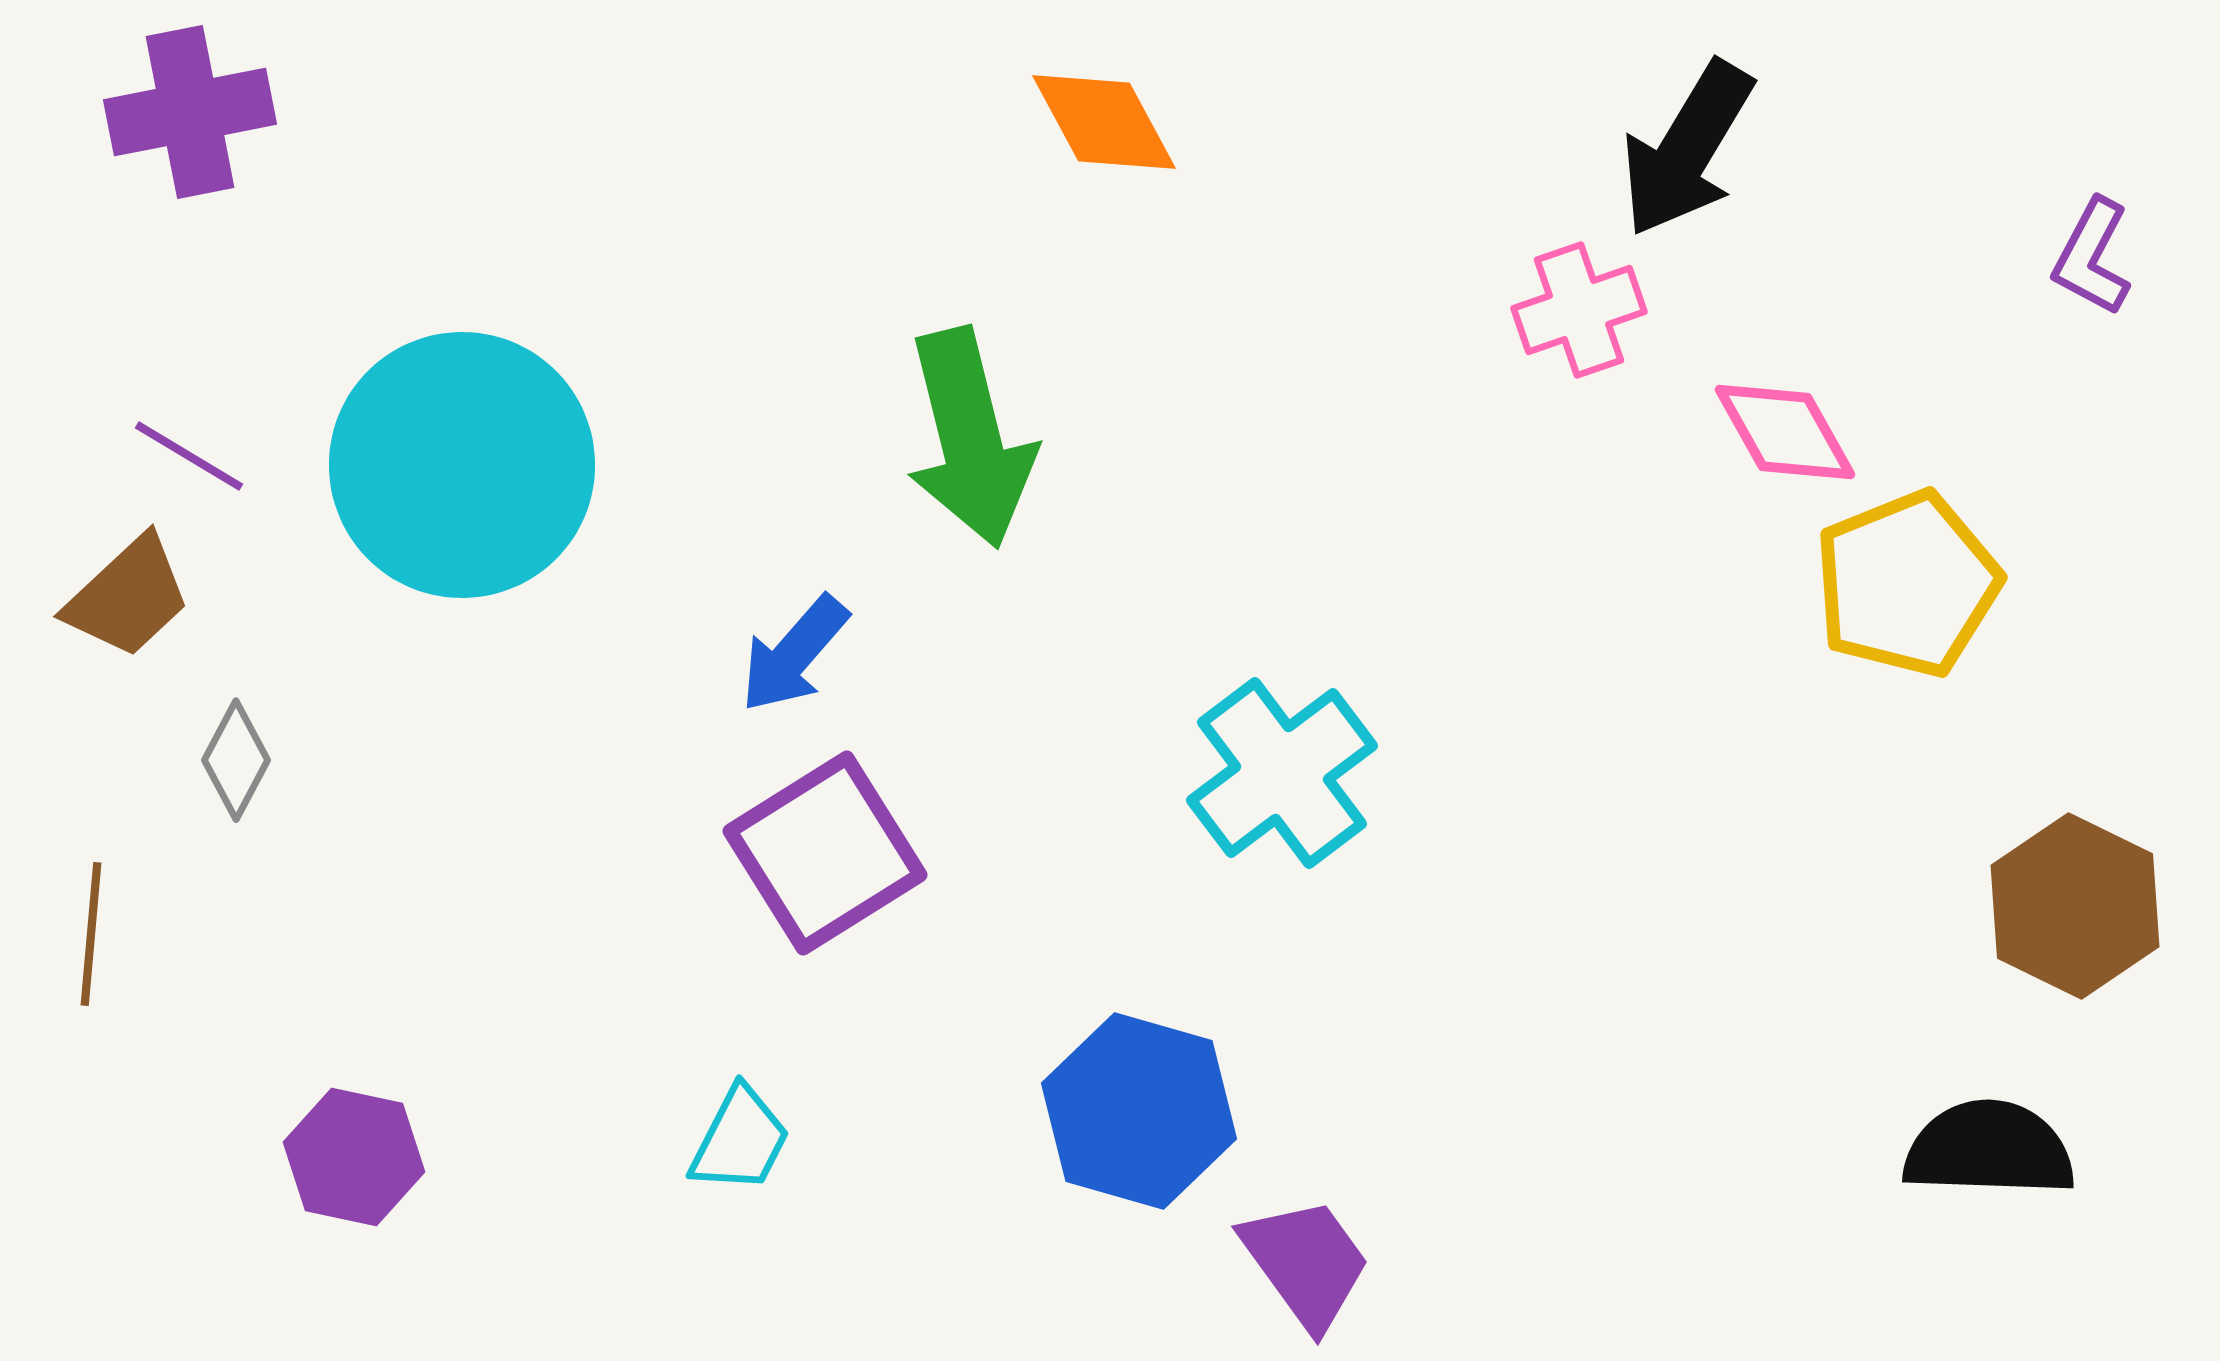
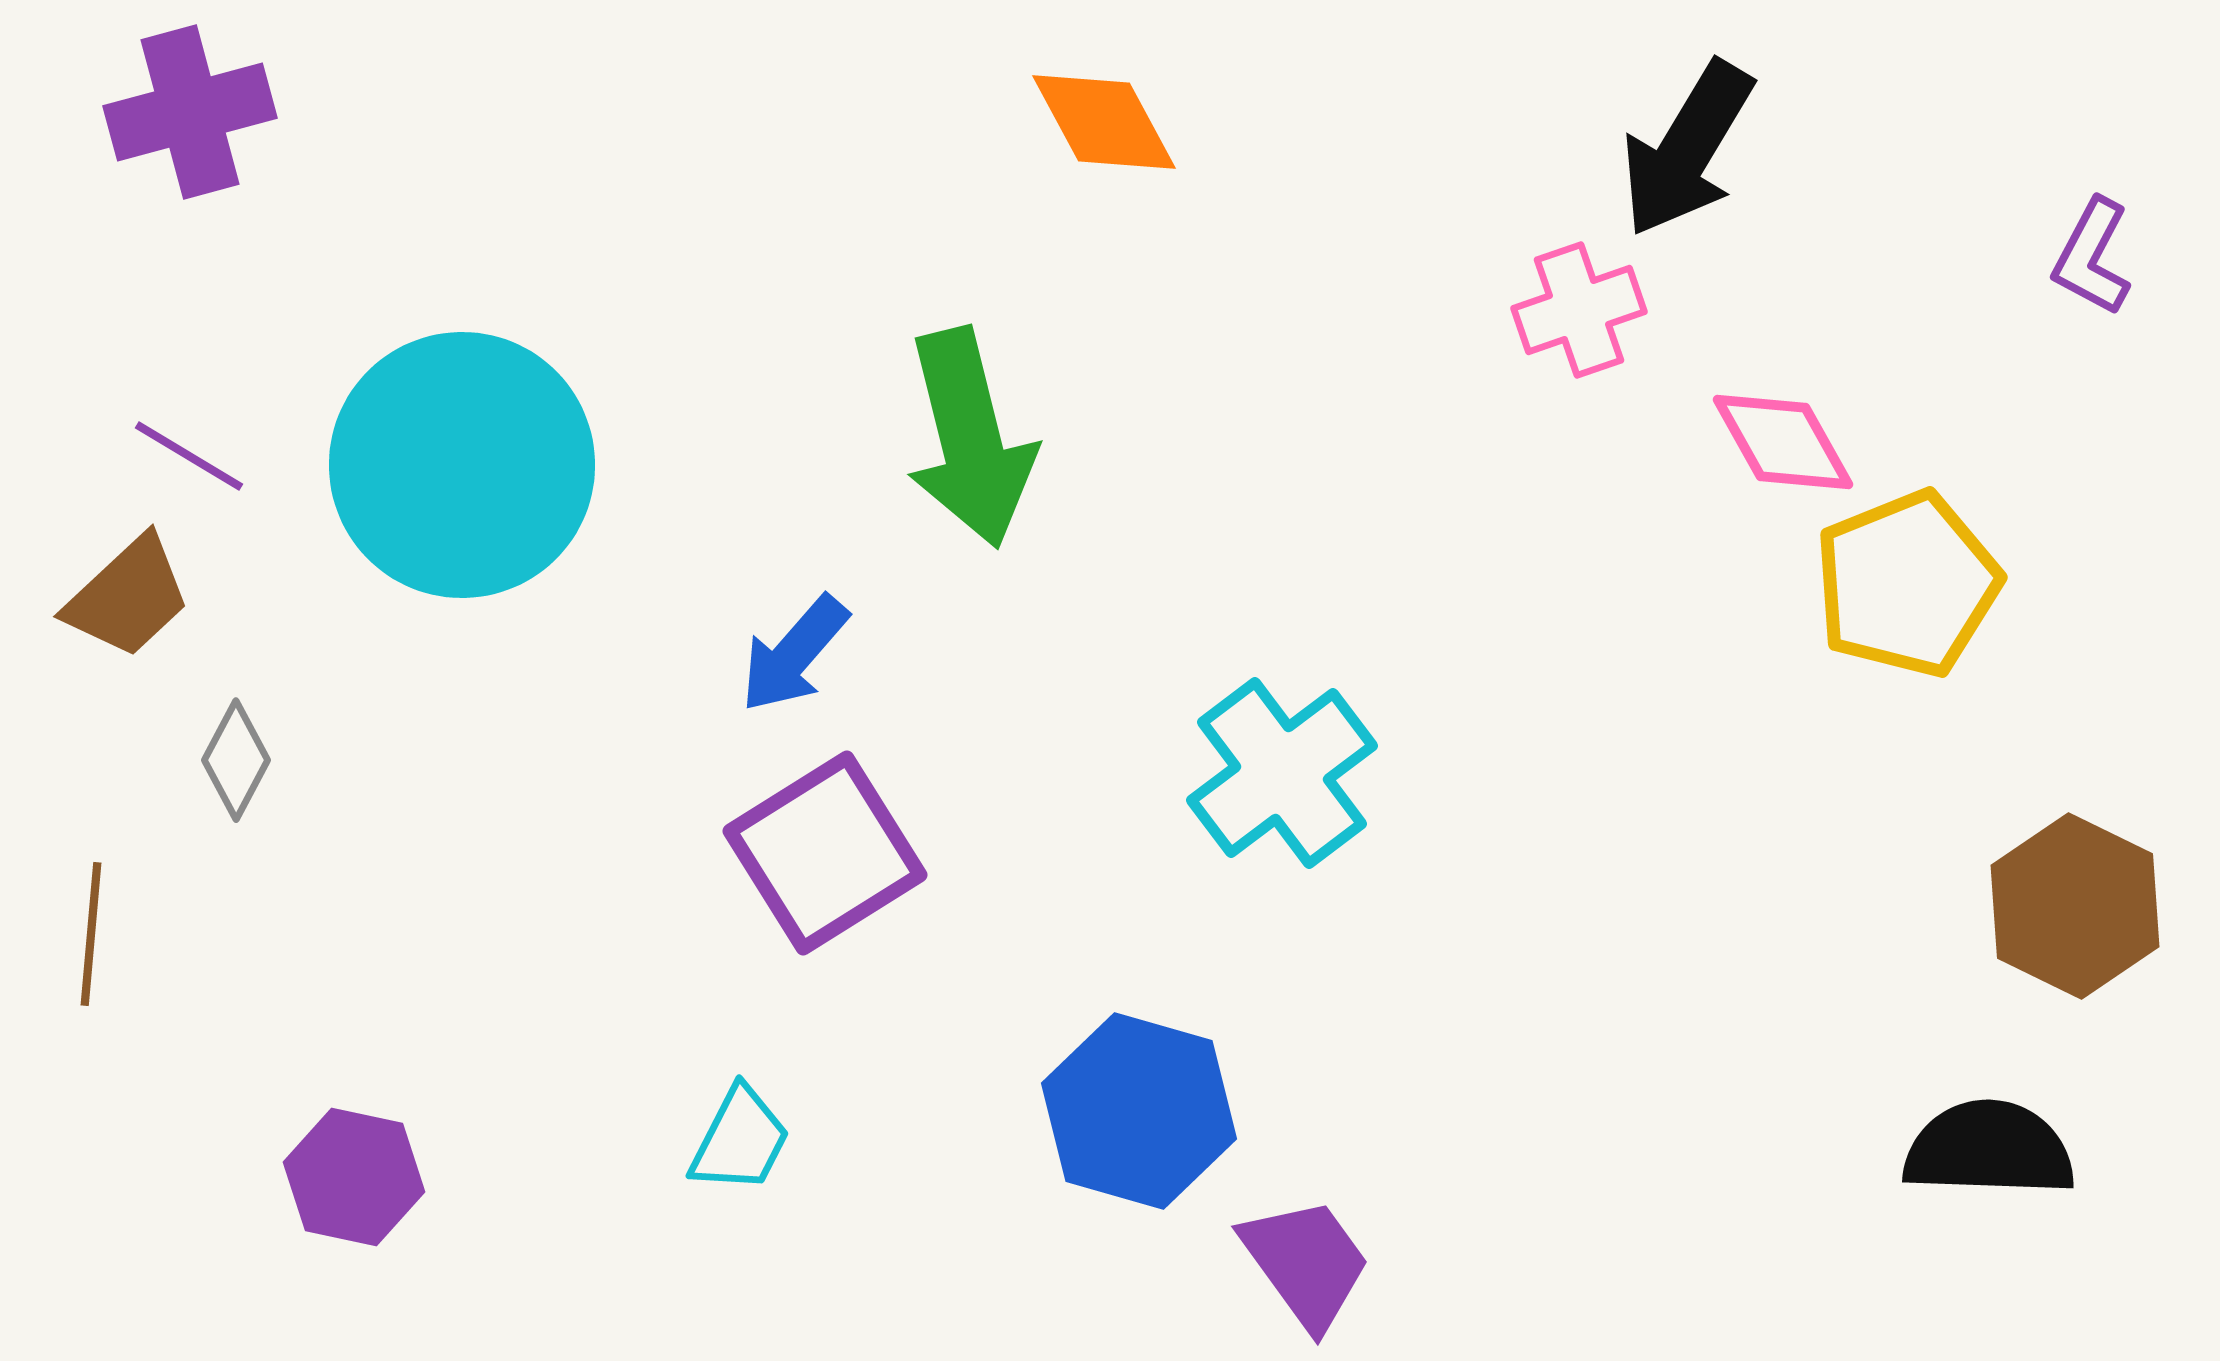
purple cross: rotated 4 degrees counterclockwise
pink diamond: moved 2 px left, 10 px down
purple hexagon: moved 20 px down
